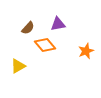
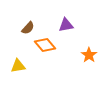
purple triangle: moved 8 px right, 1 px down
orange star: moved 3 px right, 4 px down; rotated 14 degrees counterclockwise
yellow triangle: rotated 21 degrees clockwise
